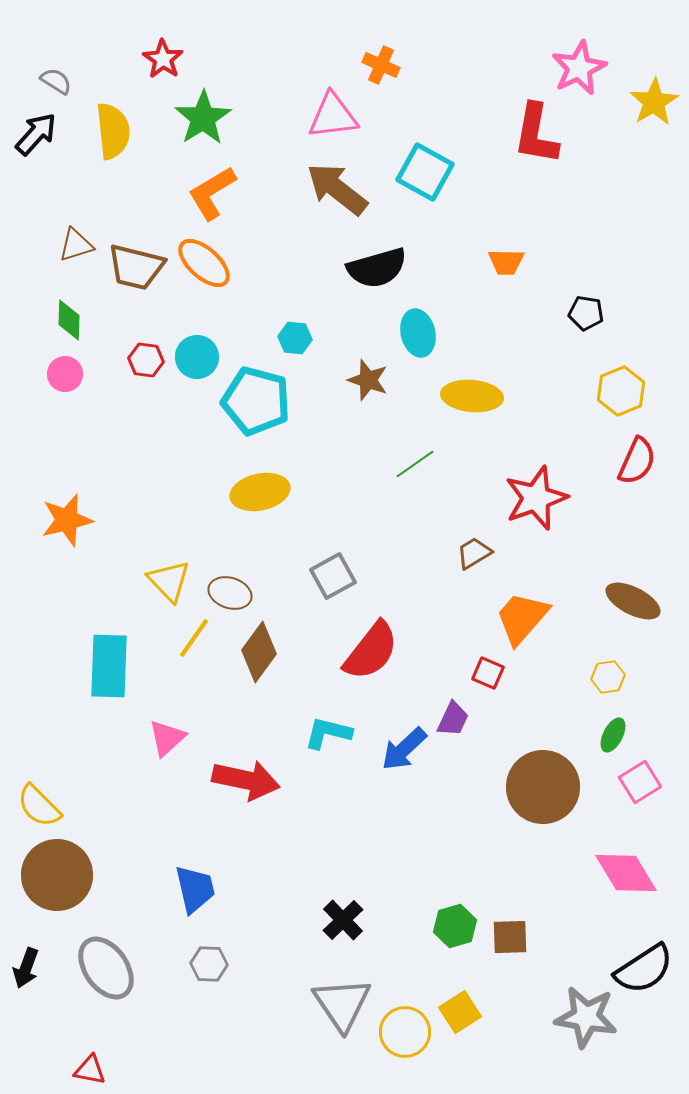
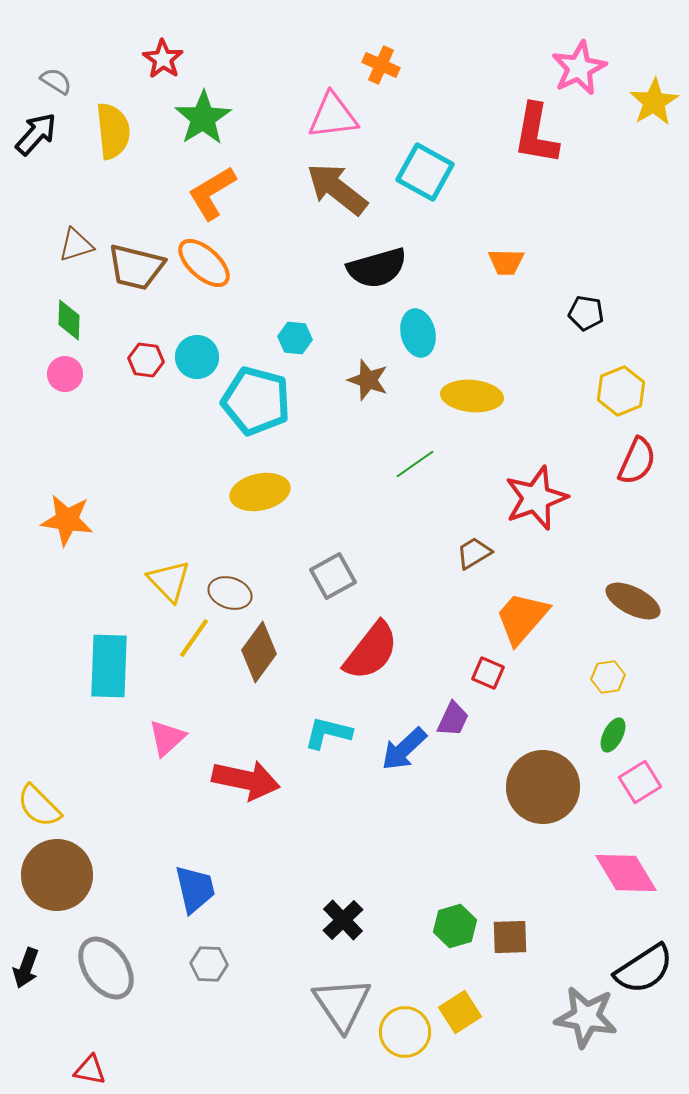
orange star at (67, 520): rotated 22 degrees clockwise
